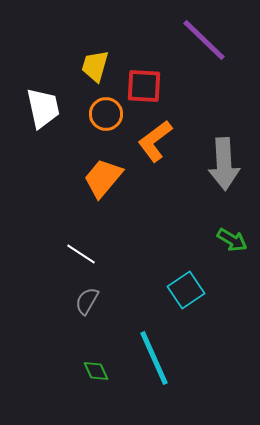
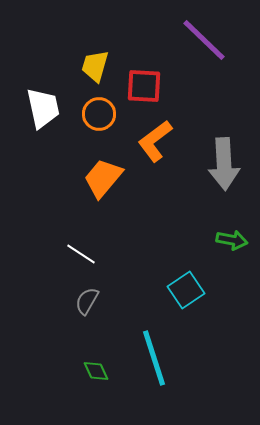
orange circle: moved 7 px left
green arrow: rotated 20 degrees counterclockwise
cyan line: rotated 6 degrees clockwise
